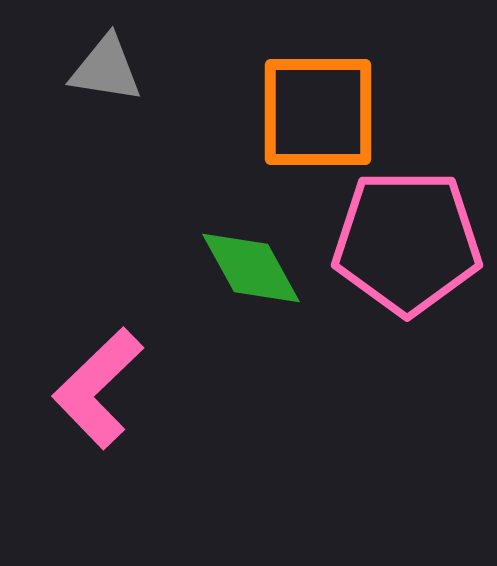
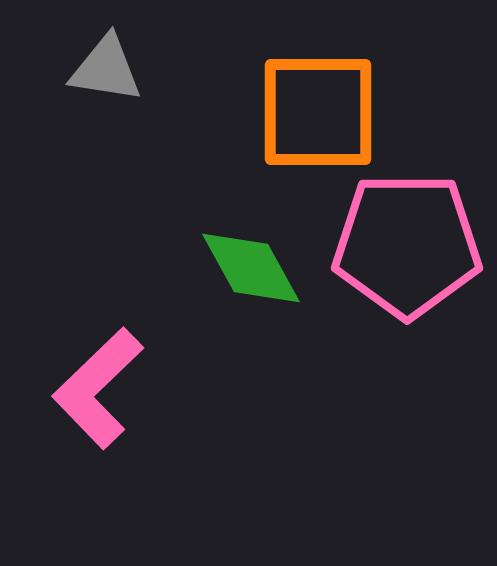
pink pentagon: moved 3 px down
